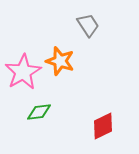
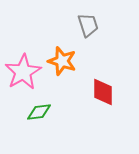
gray trapezoid: rotated 15 degrees clockwise
orange star: moved 2 px right
red diamond: moved 34 px up; rotated 64 degrees counterclockwise
